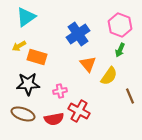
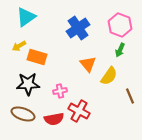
blue cross: moved 6 px up
